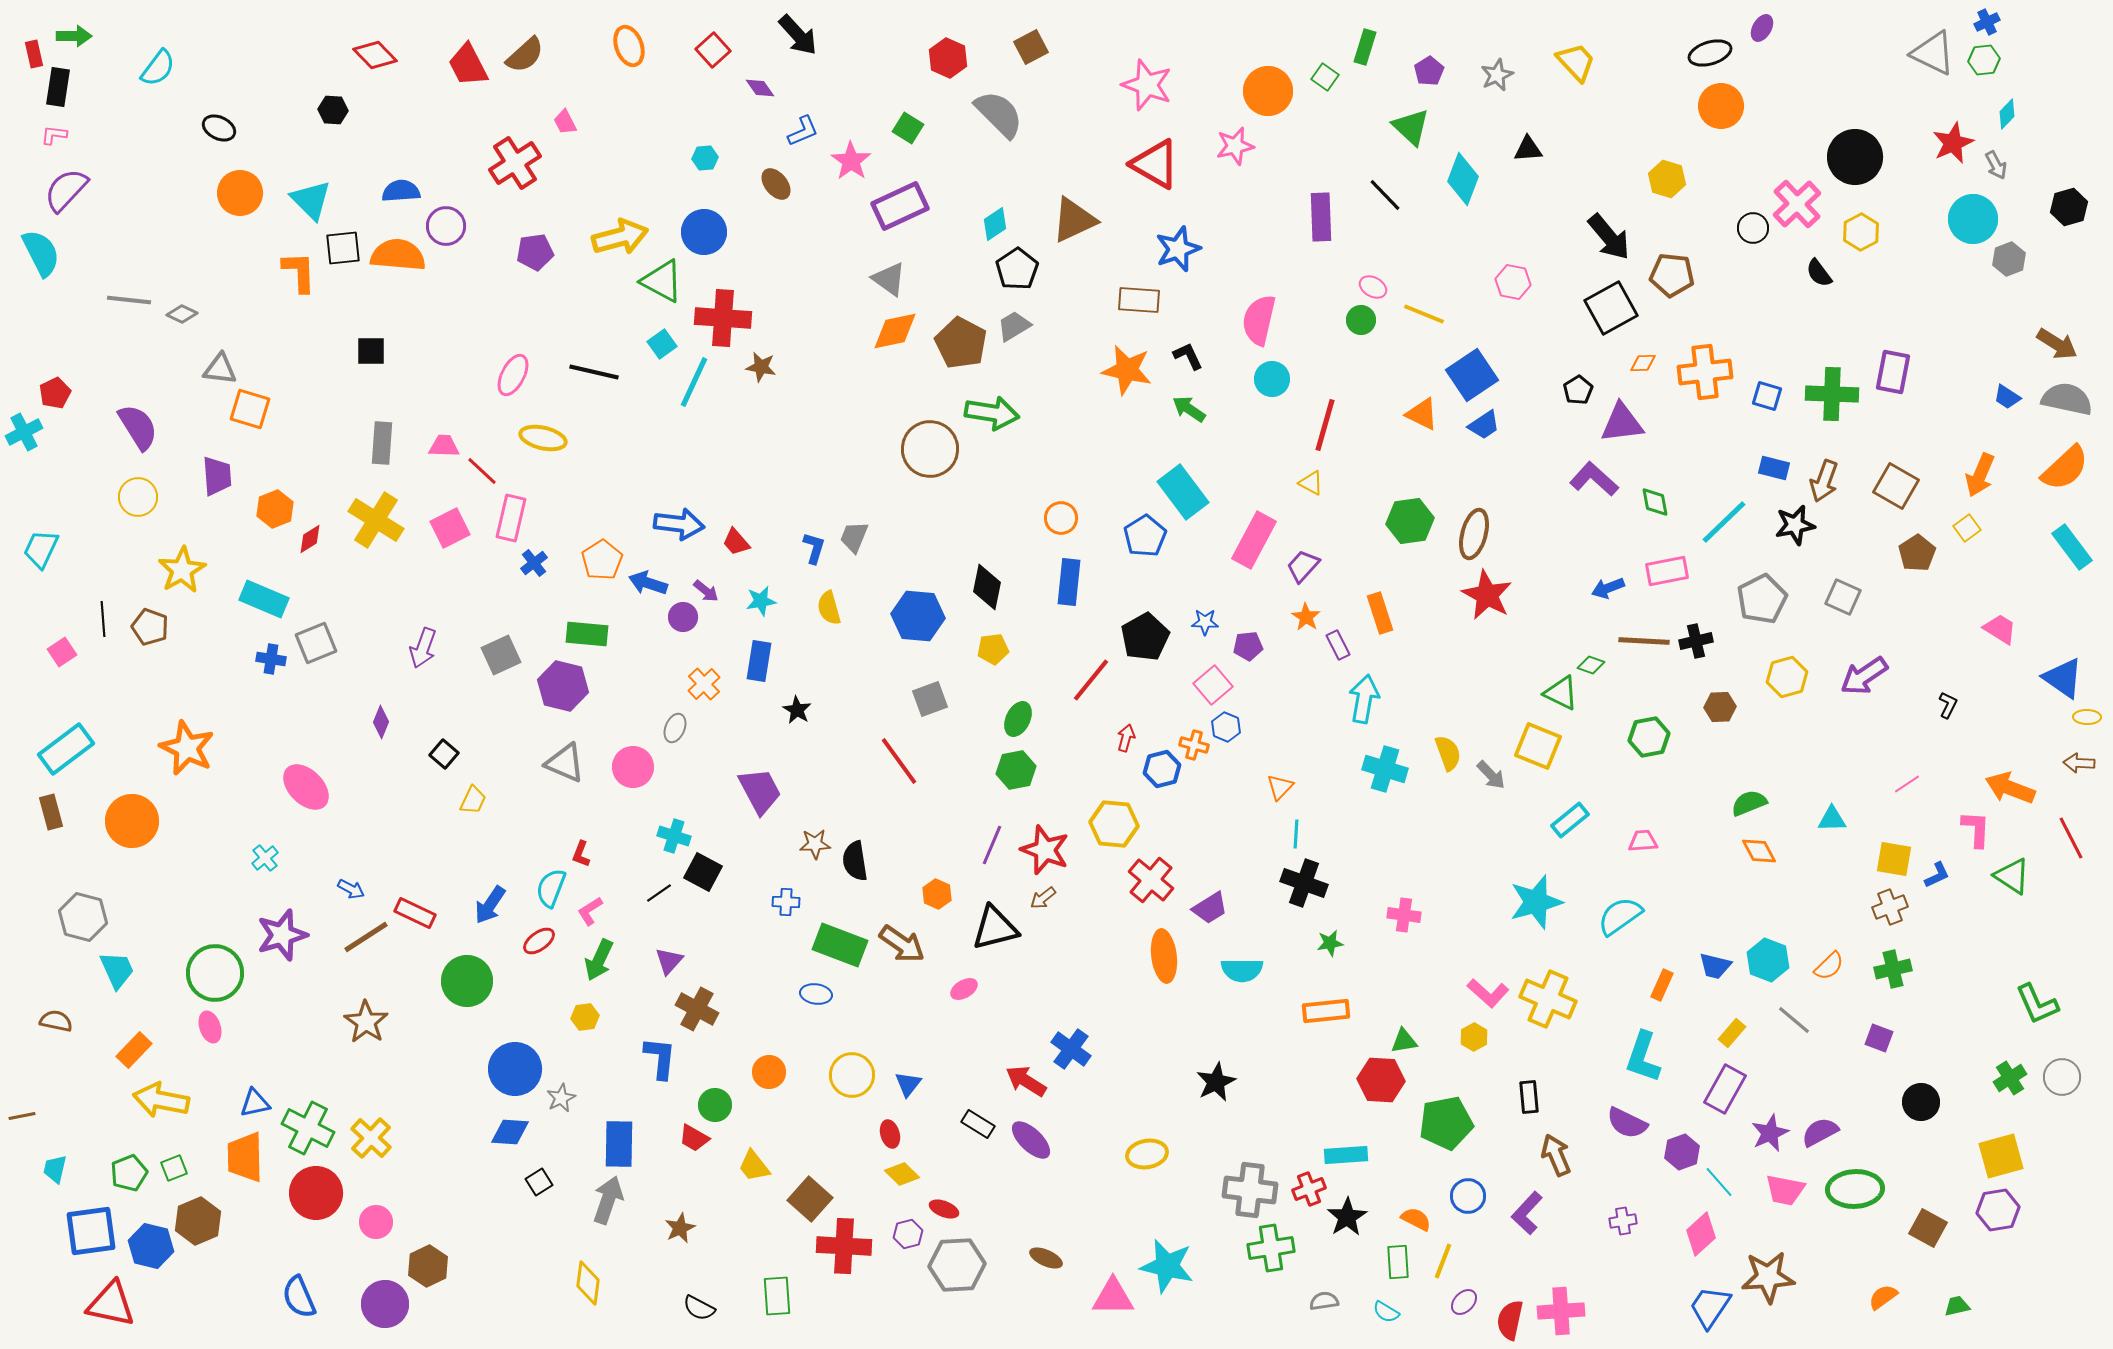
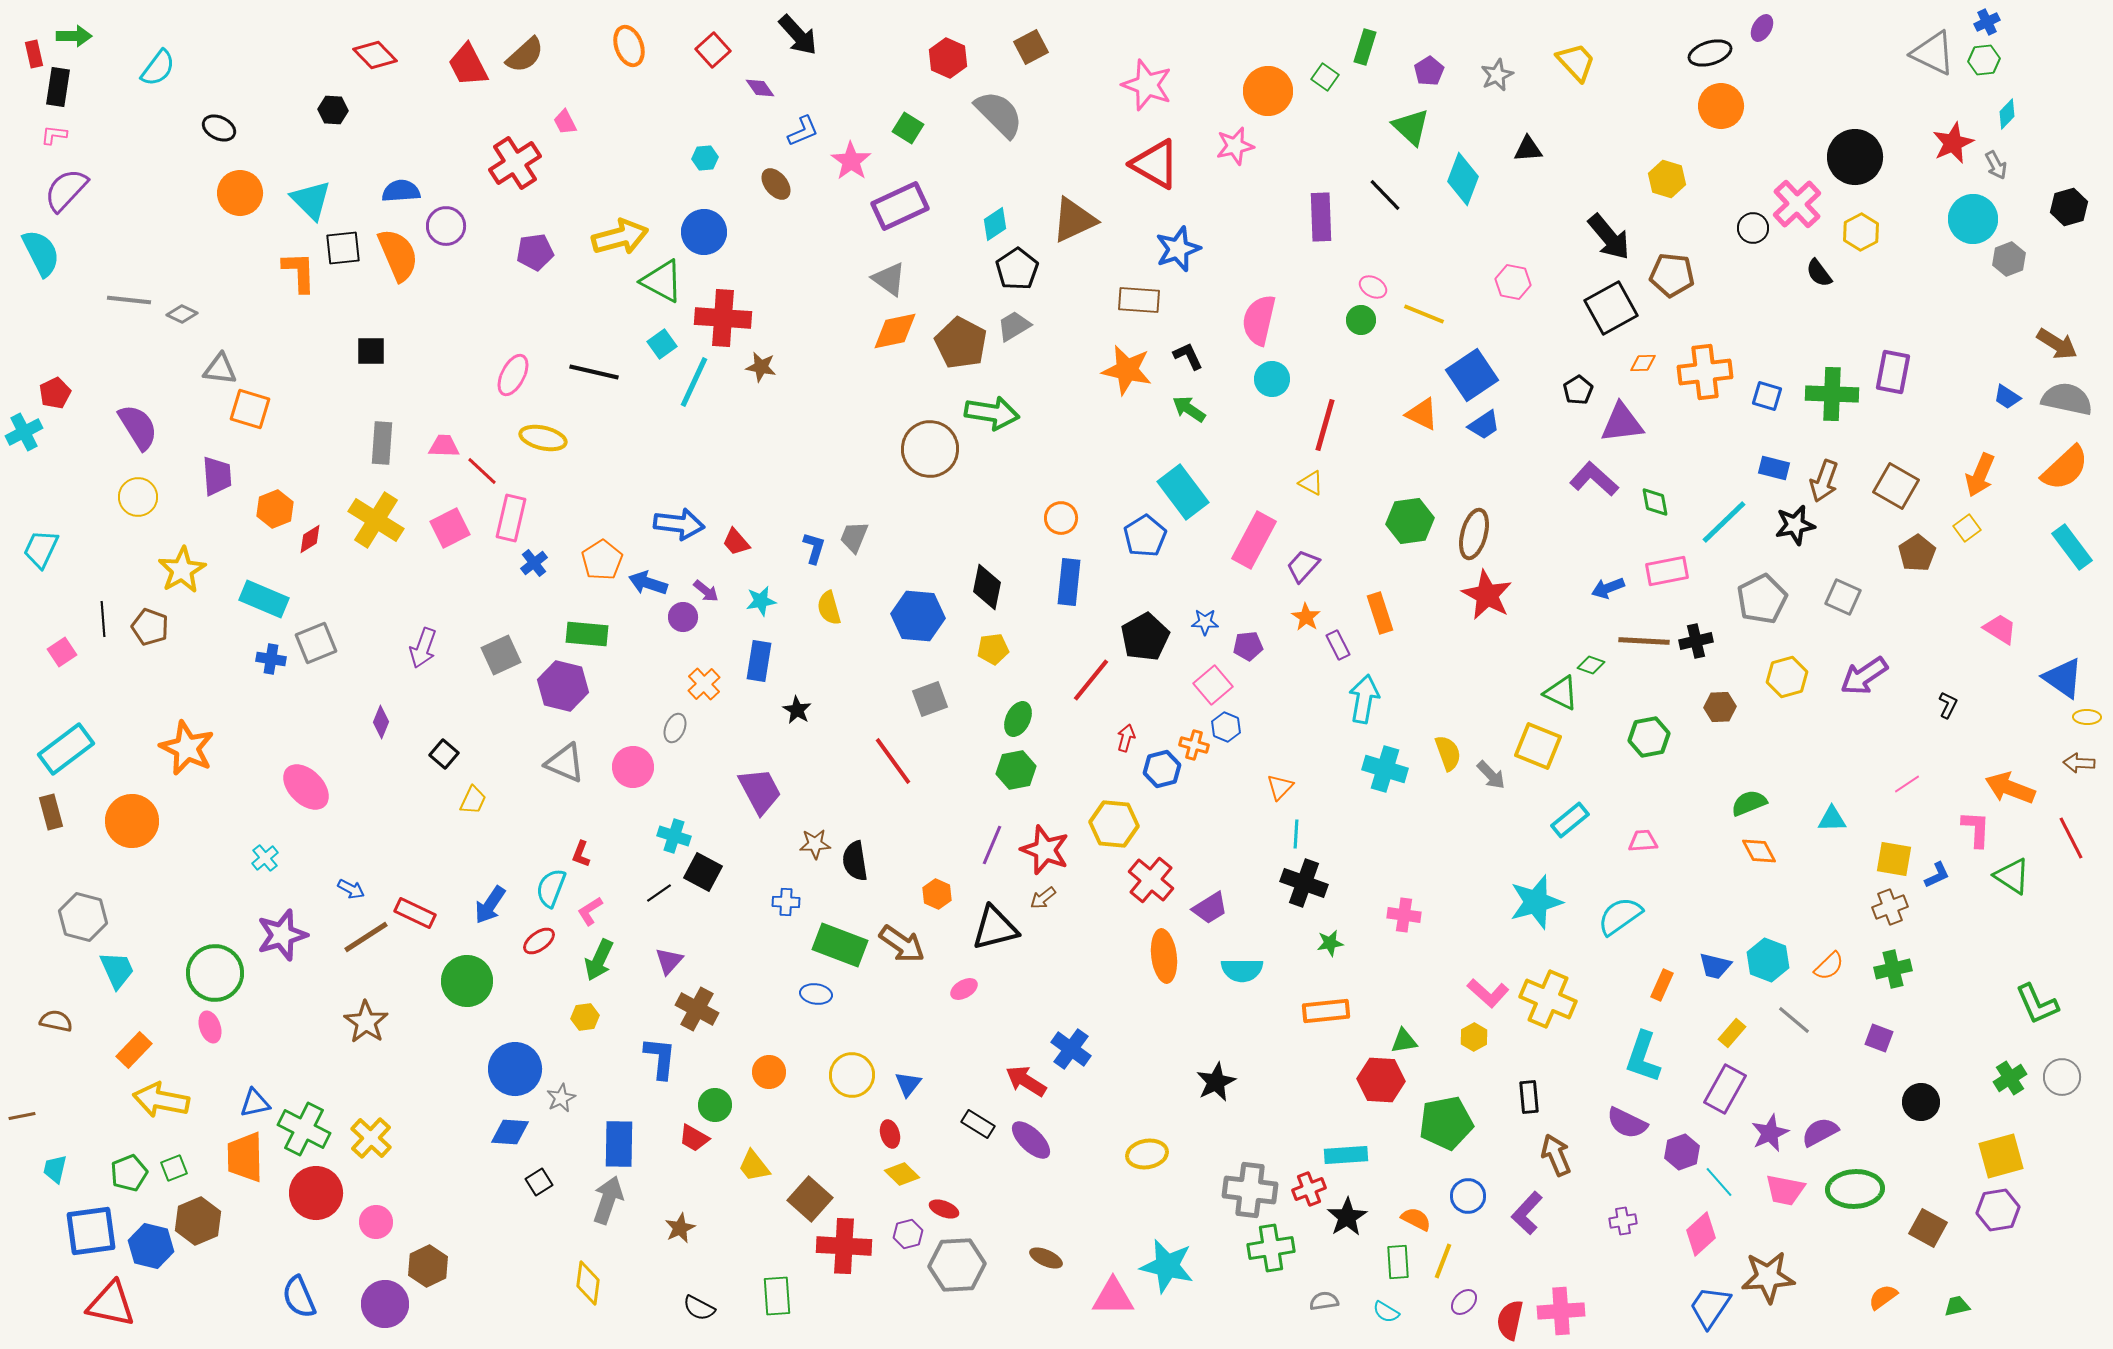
orange semicircle at (398, 255): rotated 62 degrees clockwise
red line at (899, 761): moved 6 px left
green cross at (308, 1128): moved 4 px left, 1 px down
